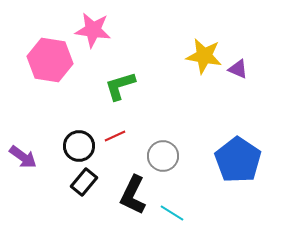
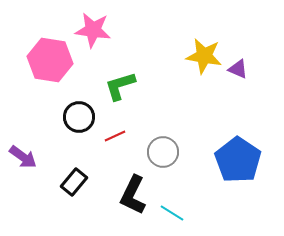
black circle: moved 29 px up
gray circle: moved 4 px up
black rectangle: moved 10 px left
